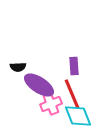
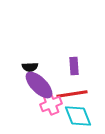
black semicircle: moved 12 px right
purple ellipse: rotated 12 degrees clockwise
red line: rotated 76 degrees counterclockwise
